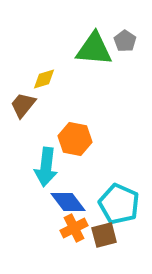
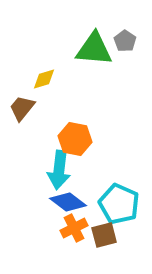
brown trapezoid: moved 1 px left, 3 px down
cyan arrow: moved 13 px right, 3 px down
blue diamond: rotated 15 degrees counterclockwise
